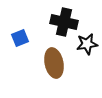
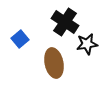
black cross: moved 1 px right; rotated 20 degrees clockwise
blue square: moved 1 px down; rotated 18 degrees counterclockwise
